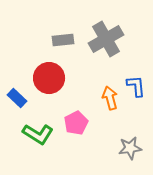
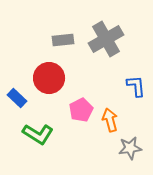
orange arrow: moved 22 px down
pink pentagon: moved 5 px right, 13 px up
